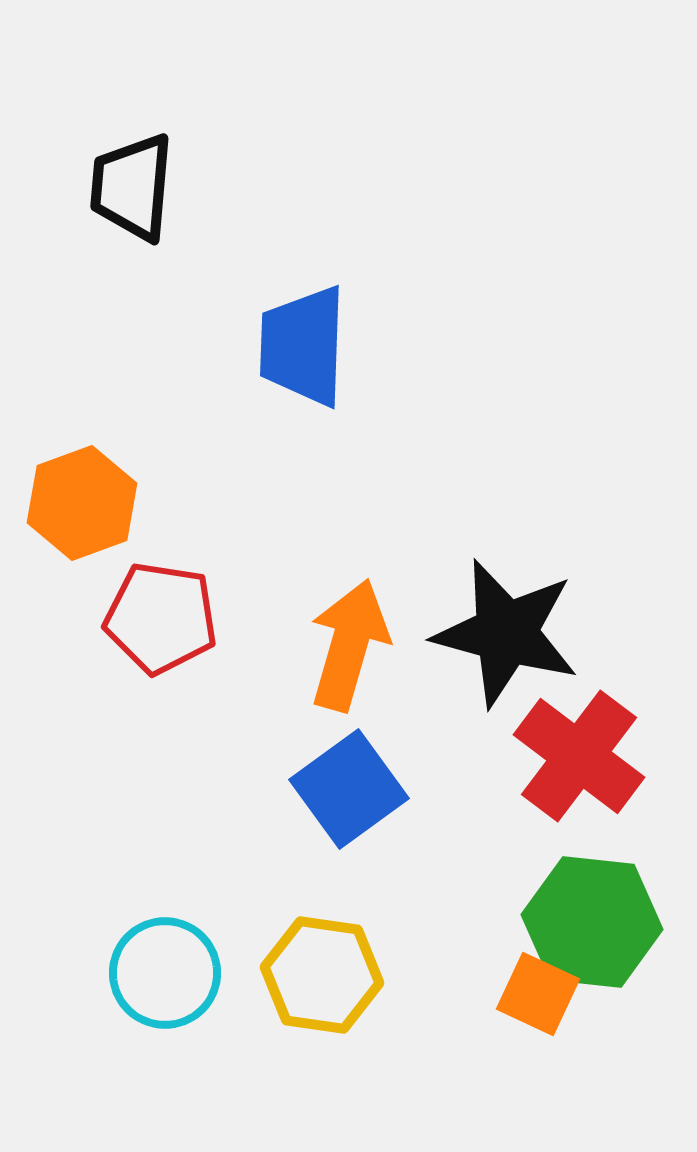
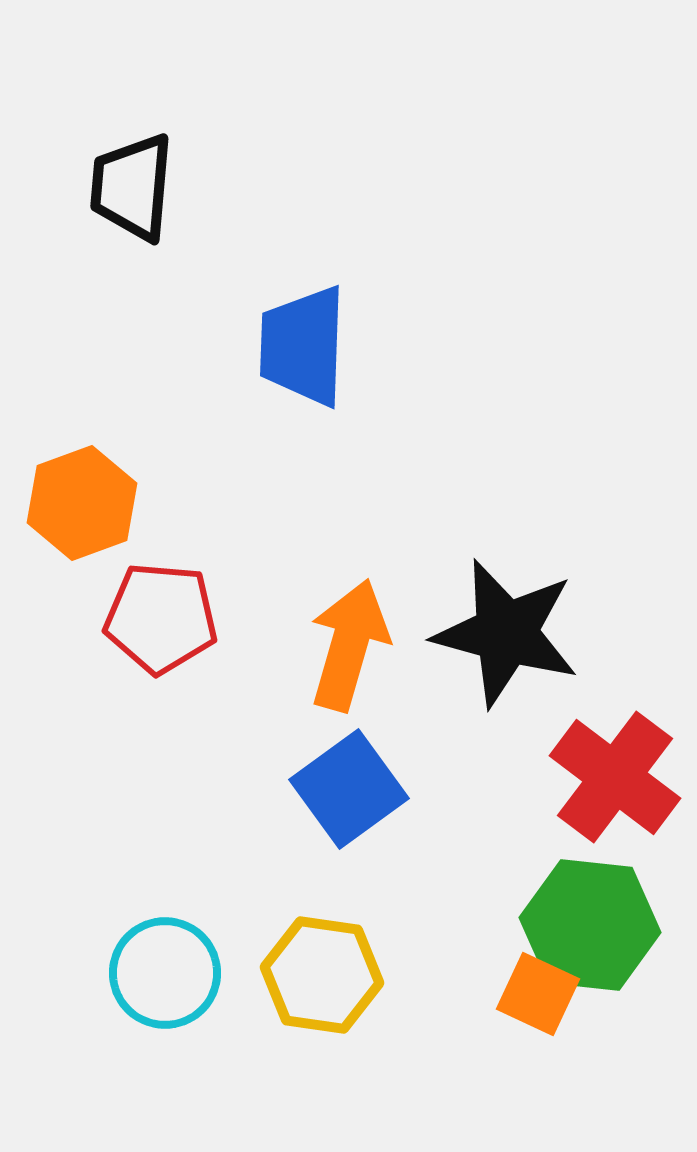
red pentagon: rotated 4 degrees counterclockwise
red cross: moved 36 px right, 21 px down
green hexagon: moved 2 px left, 3 px down
